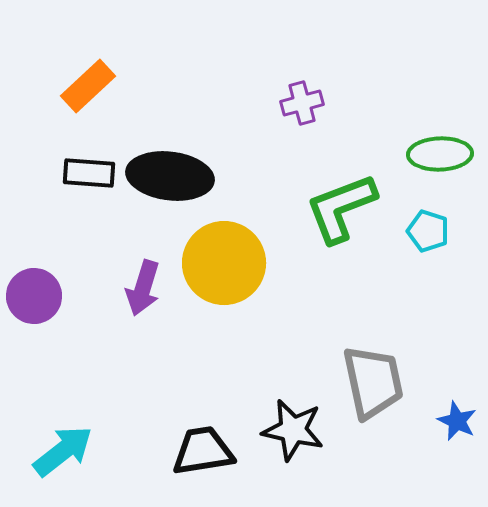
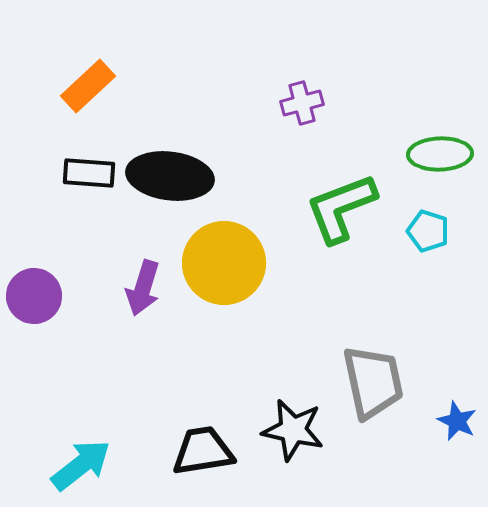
cyan arrow: moved 18 px right, 14 px down
